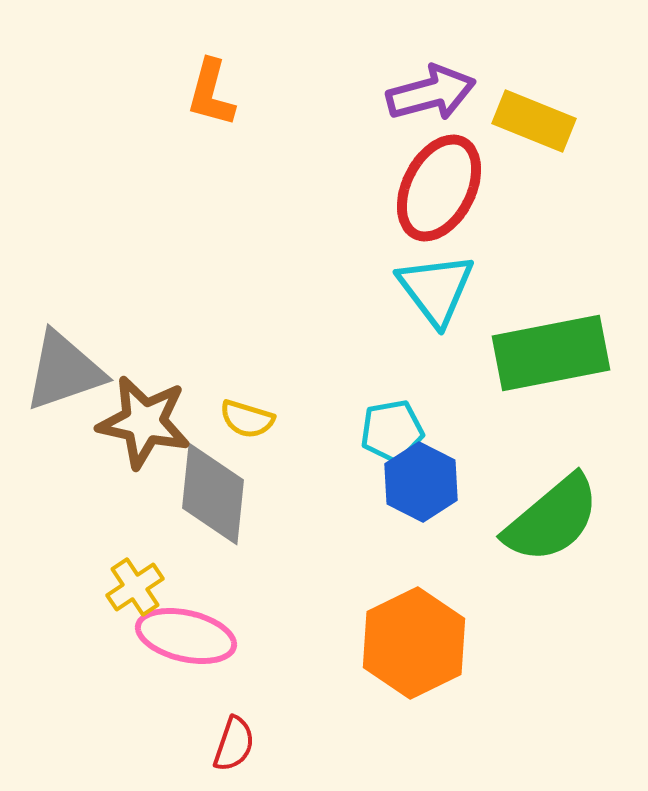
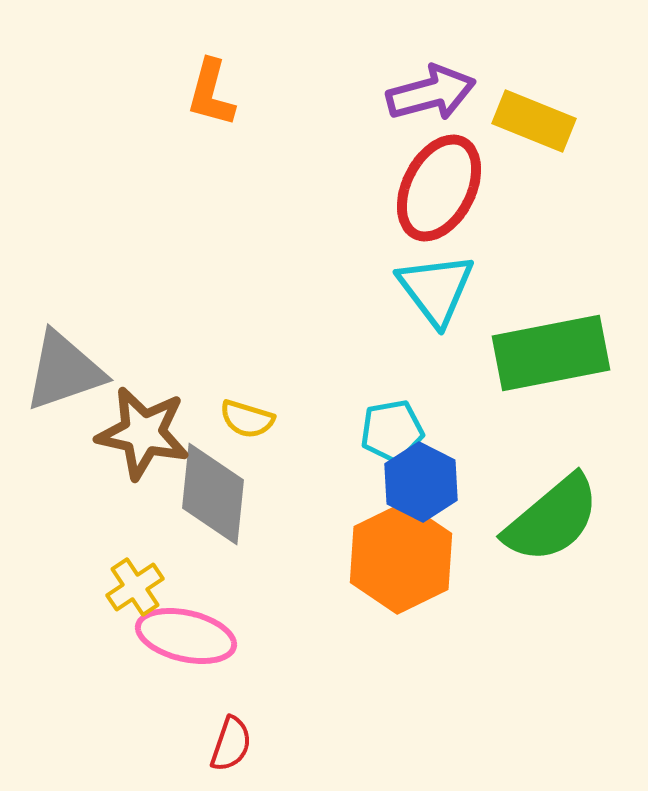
brown star: moved 1 px left, 11 px down
orange hexagon: moved 13 px left, 85 px up
red semicircle: moved 3 px left
